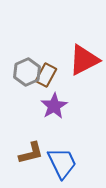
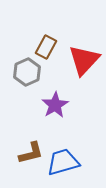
red triangle: rotated 20 degrees counterclockwise
brown rectangle: moved 28 px up
purple star: moved 1 px right, 1 px up
blue trapezoid: moved 1 px right, 1 px up; rotated 80 degrees counterclockwise
